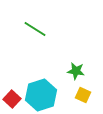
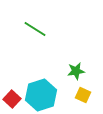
green star: rotated 18 degrees counterclockwise
